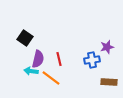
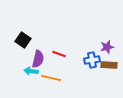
black square: moved 2 px left, 2 px down
red line: moved 5 px up; rotated 56 degrees counterclockwise
orange line: rotated 24 degrees counterclockwise
brown rectangle: moved 17 px up
